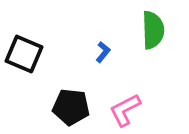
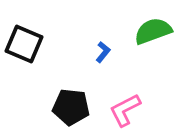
green semicircle: moved 1 px down; rotated 108 degrees counterclockwise
black square: moved 10 px up
